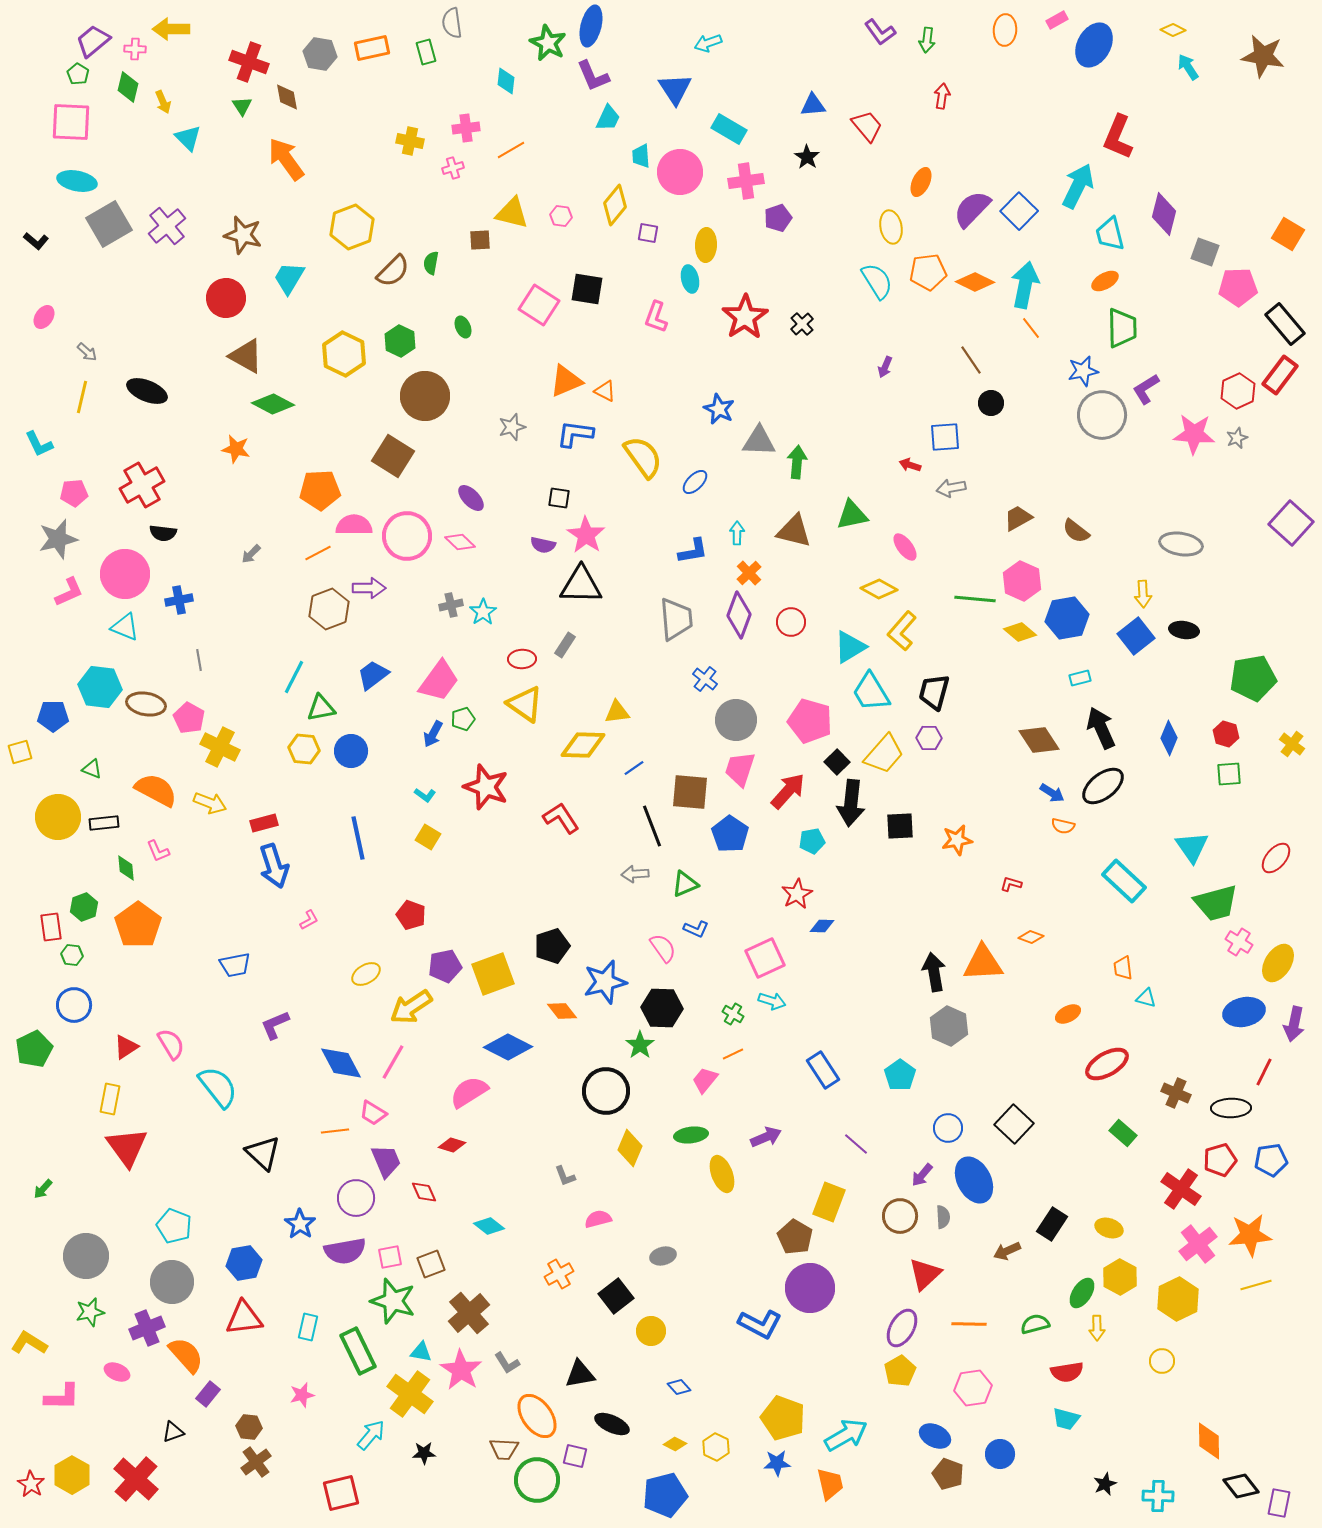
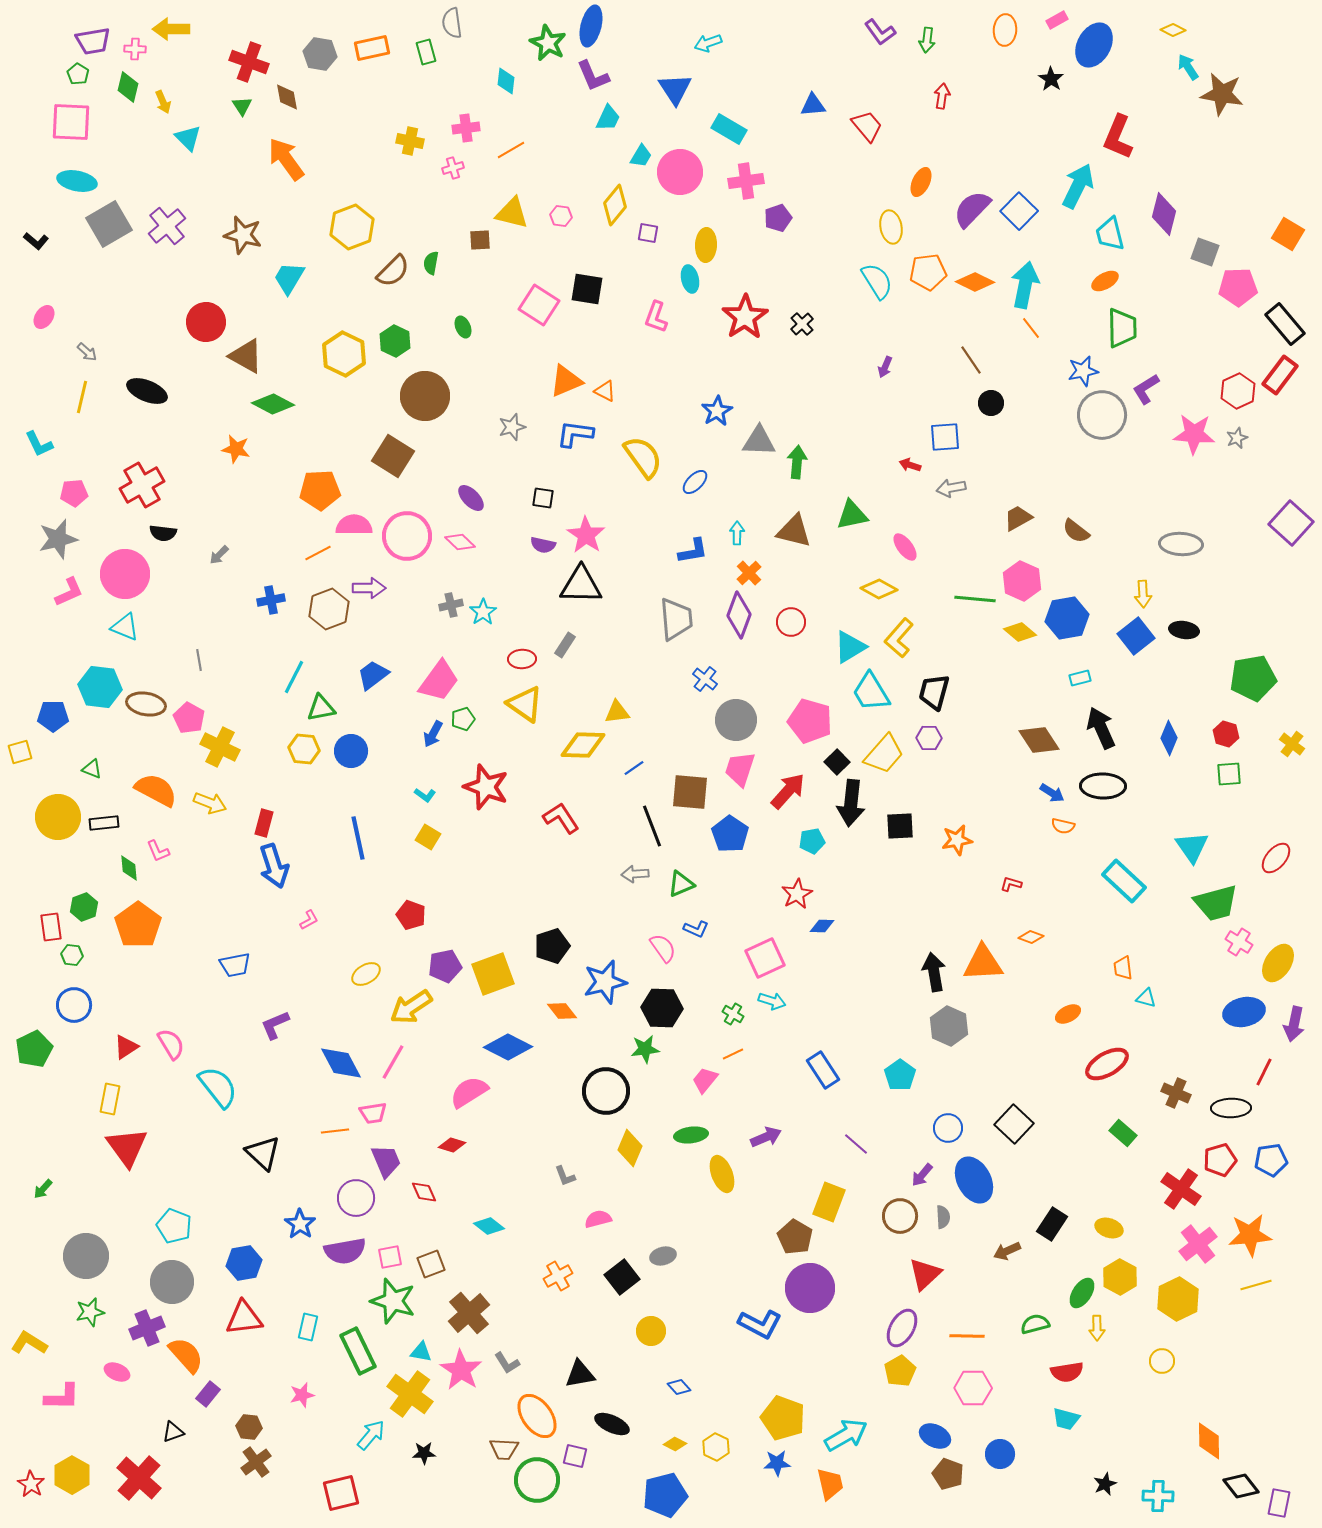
purple trapezoid at (93, 41): rotated 150 degrees counterclockwise
brown star at (1263, 56): moved 41 px left, 38 px down
cyan trapezoid at (641, 156): rotated 145 degrees counterclockwise
black star at (807, 157): moved 244 px right, 78 px up
red circle at (226, 298): moved 20 px left, 24 px down
green hexagon at (400, 341): moved 5 px left
blue star at (719, 409): moved 2 px left, 2 px down; rotated 16 degrees clockwise
black square at (559, 498): moved 16 px left
gray ellipse at (1181, 544): rotated 6 degrees counterclockwise
gray arrow at (251, 554): moved 32 px left, 1 px down
blue cross at (179, 600): moved 92 px right
yellow L-shape at (902, 631): moved 3 px left, 7 px down
black ellipse at (1103, 786): rotated 39 degrees clockwise
red rectangle at (264, 823): rotated 60 degrees counterclockwise
green diamond at (126, 868): moved 3 px right
green triangle at (685, 884): moved 4 px left
green star at (640, 1045): moved 5 px right, 4 px down; rotated 28 degrees clockwise
pink trapezoid at (373, 1113): rotated 40 degrees counterclockwise
orange cross at (559, 1274): moved 1 px left, 2 px down
black square at (616, 1296): moved 6 px right, 19 px up
orange line at (969, 1324): moved 2 px left, 12 px down
pink hexagon at (973, 1388): rotated 9 degrees clockwise
red cross at (136, 1479): moved 3 px right, 1 px up
